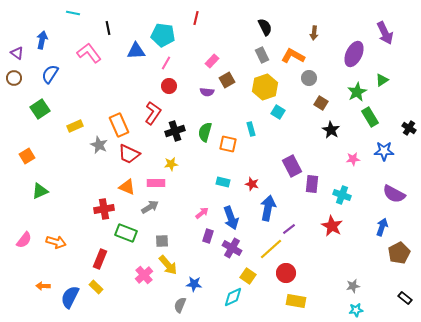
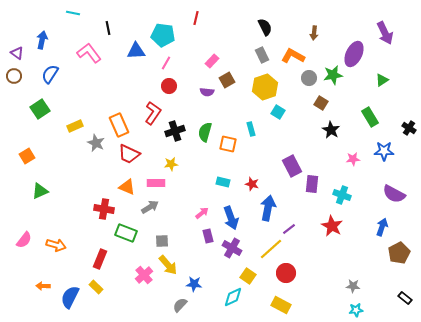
brown circle at (14, 78): moved 2 px up
green star at (357, 92): moved 24 px left, 17 px up; rotated 18 degrees clockwise
gray star at (99, 145): moved 3 px left, 2 px up
red cross at (104, 209): rotated 18 degrees clockwise
purple rectangle at (208, 236): rotated 32 degrees counterclockwise
orange arrow at (56, 242): moved 3 px down
gray star at (353, 286): rotated 16 degrees clockwise
yellow rectangle at (296, 301): moved 15 px left, 4 px down; rotated 18 degrees clockwise
gray semicircle at (180, 305): rotated 21 degrees clockwise
